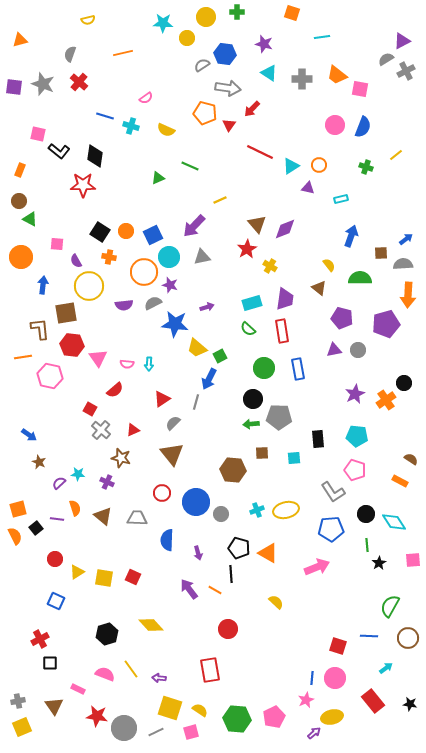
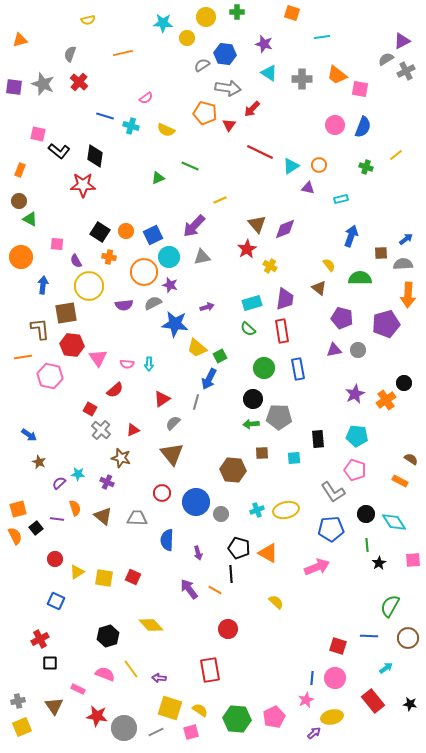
black hexagon at (107, 634): moved 1 px right, 2 px down
